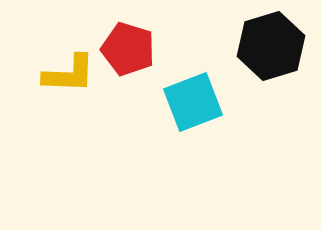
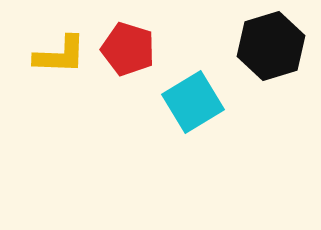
yellow L-shape: moved 9 px left, 19 px up
cyan square: rotated 10 degrees counterclockwise
